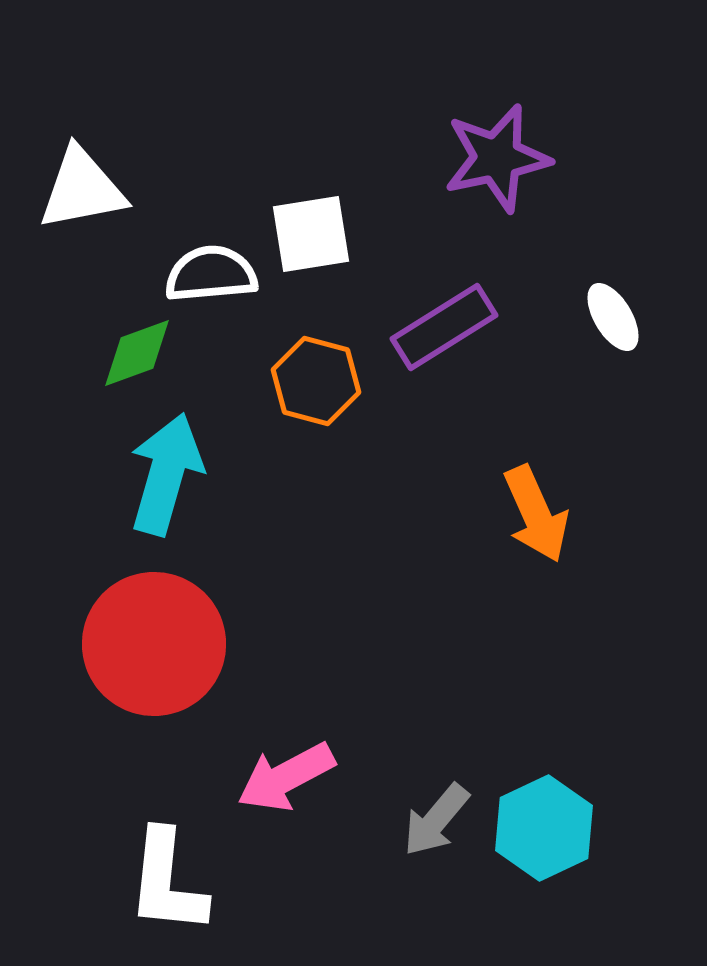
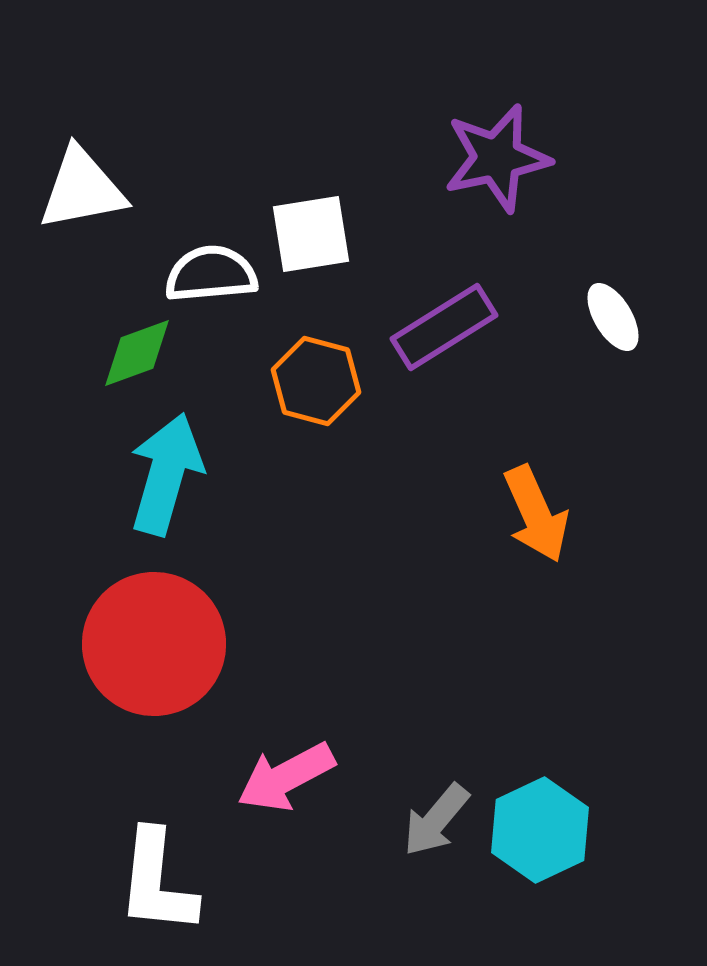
cyan hexagon: moved 4 px left, 2 px down
white L-shape: moved 10 px left
